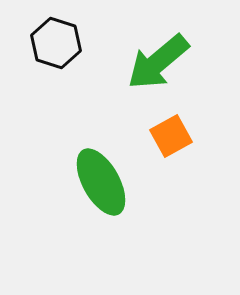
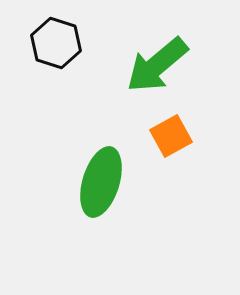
green arrow: moved 1 px left, 3 px down
green ellipse: rotated 46 degrees clockwise
